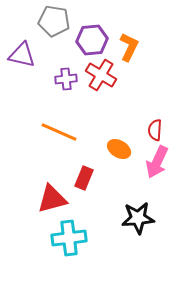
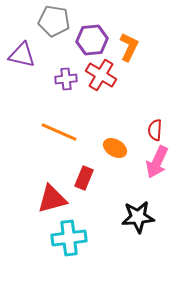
orange ellipse: moved 4 px left, 1 px up
black star: moved 1 px up
